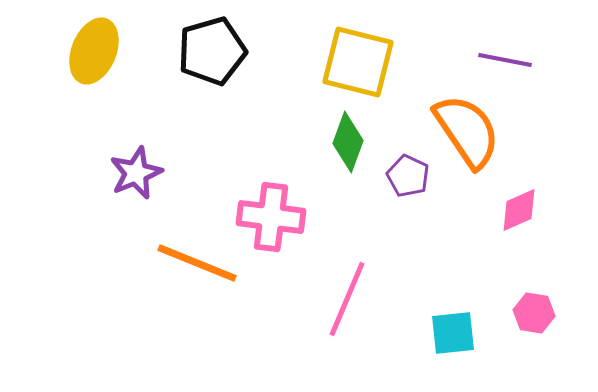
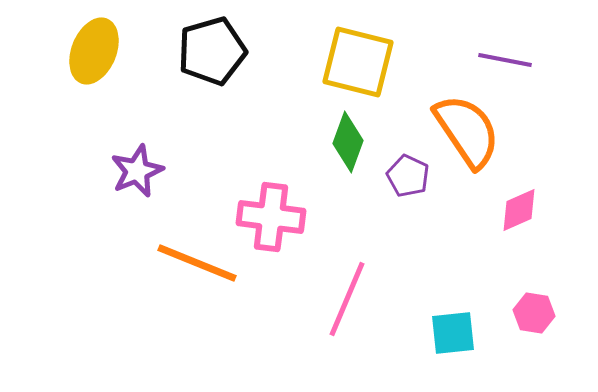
purple star: moved 1 px right, 2 px up
